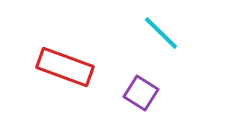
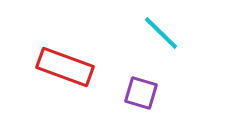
purple square: rotated 16 degrees counterclockwise
